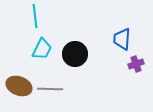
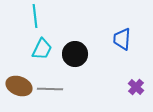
purple cross: moved 23 px down; rotated 28 degrees counterclockwise
